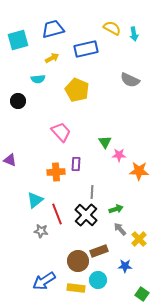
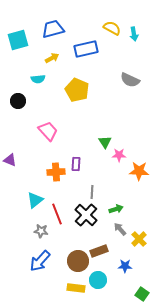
pink trapezoid: moved 13 px left, 1 px up
blue arrow: moved 4 px left, 20 px up; rotated 15 degrees counterclockwise
